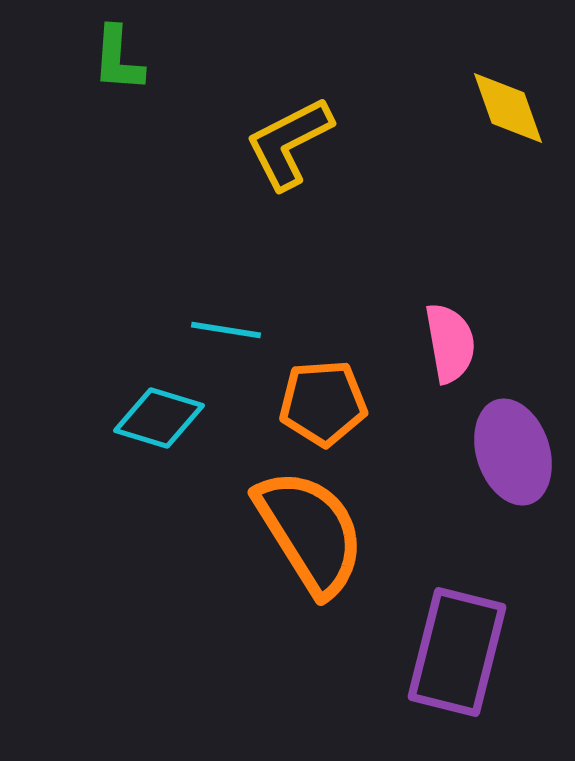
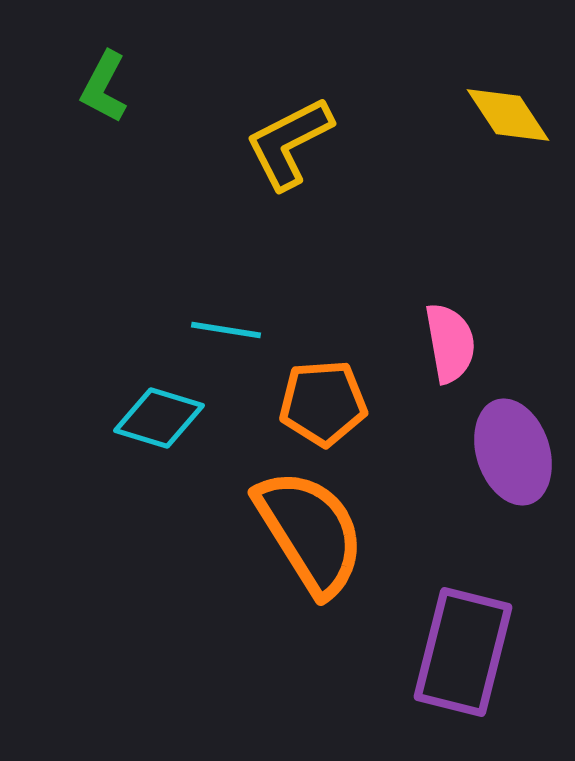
green L-shape: moved 14 px left, 28 px down; rotated 24 degrees clockwise
yellow diamond: moved 7 px down; rotated 14 degrees counterclockwise
purple rectangle: moved 6 px right
